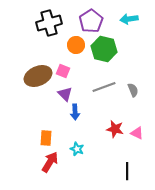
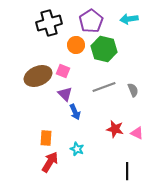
blue arrow: rotated 21 degrees counterclockwise
